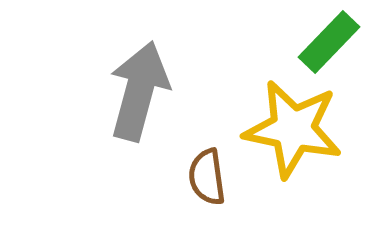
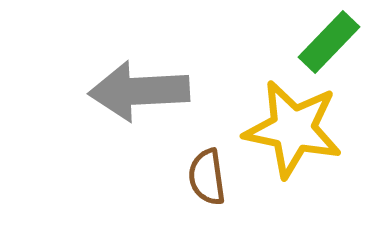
gray arrow: rotated 108 degrees counterclockwise
